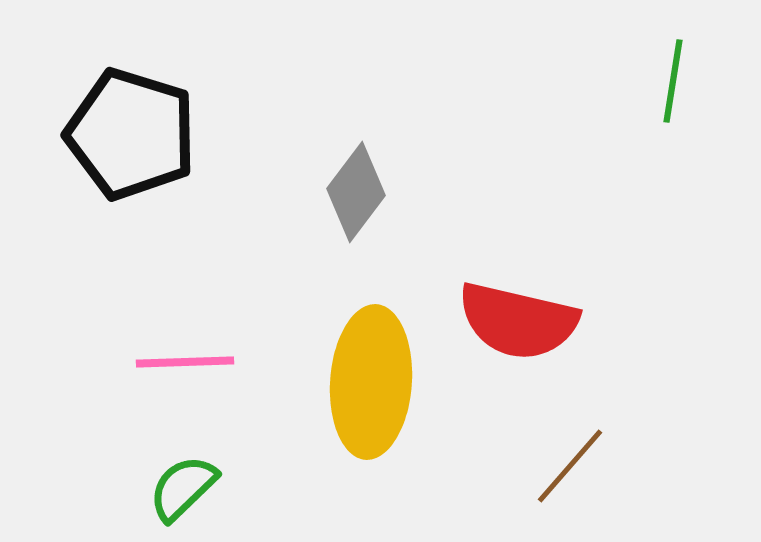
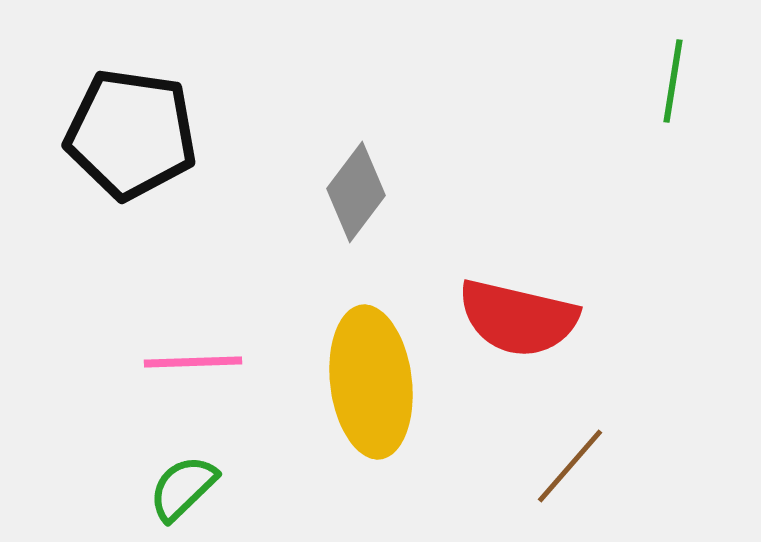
black pentagon: rotated 9 degrees counterclockwise
red semicircle: moved 3 px up
pink line: moved 8 px right
yellow ellipse: rotated 11 degrees counterclockwise
